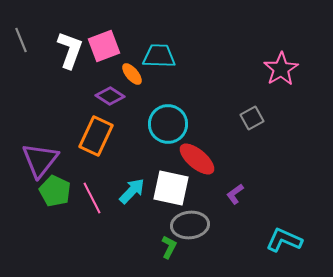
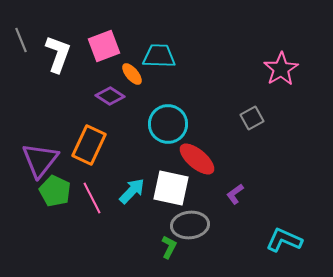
white L-shape: moved 12 px left, 4 px down
orange rectangle: moved 7 px left, 9 px down
